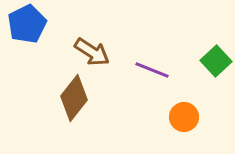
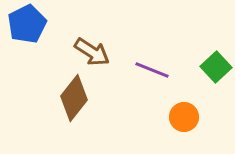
green square: moved 6 px down
